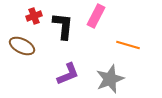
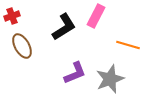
red cross: moved 22 px left
black L-shape: moved 1 px right, 1 px down; rotated 52 degrees clockwise
brown ellipse: rotated 35 degrees clockwise
purple L-shape: moved 7 px right, 1 px up
